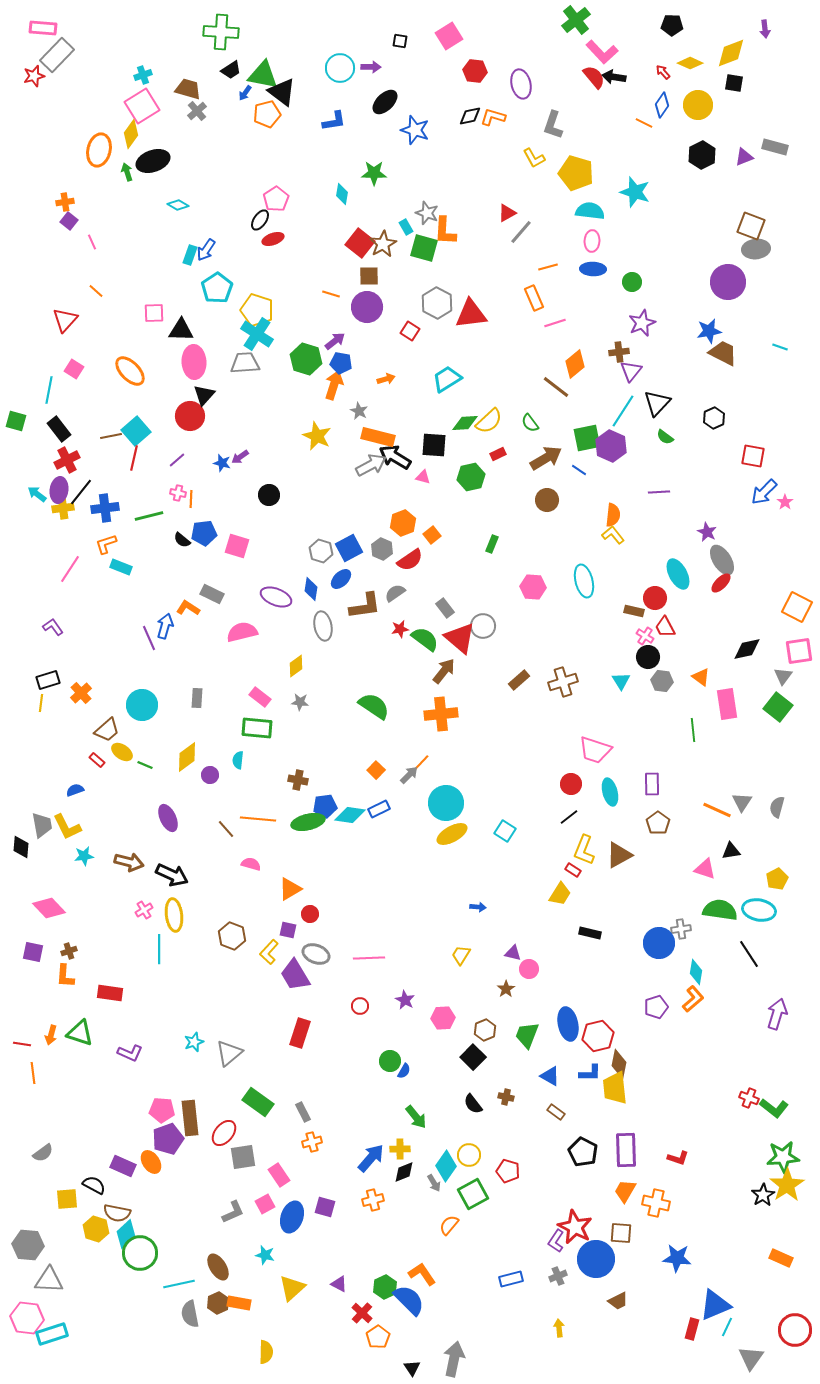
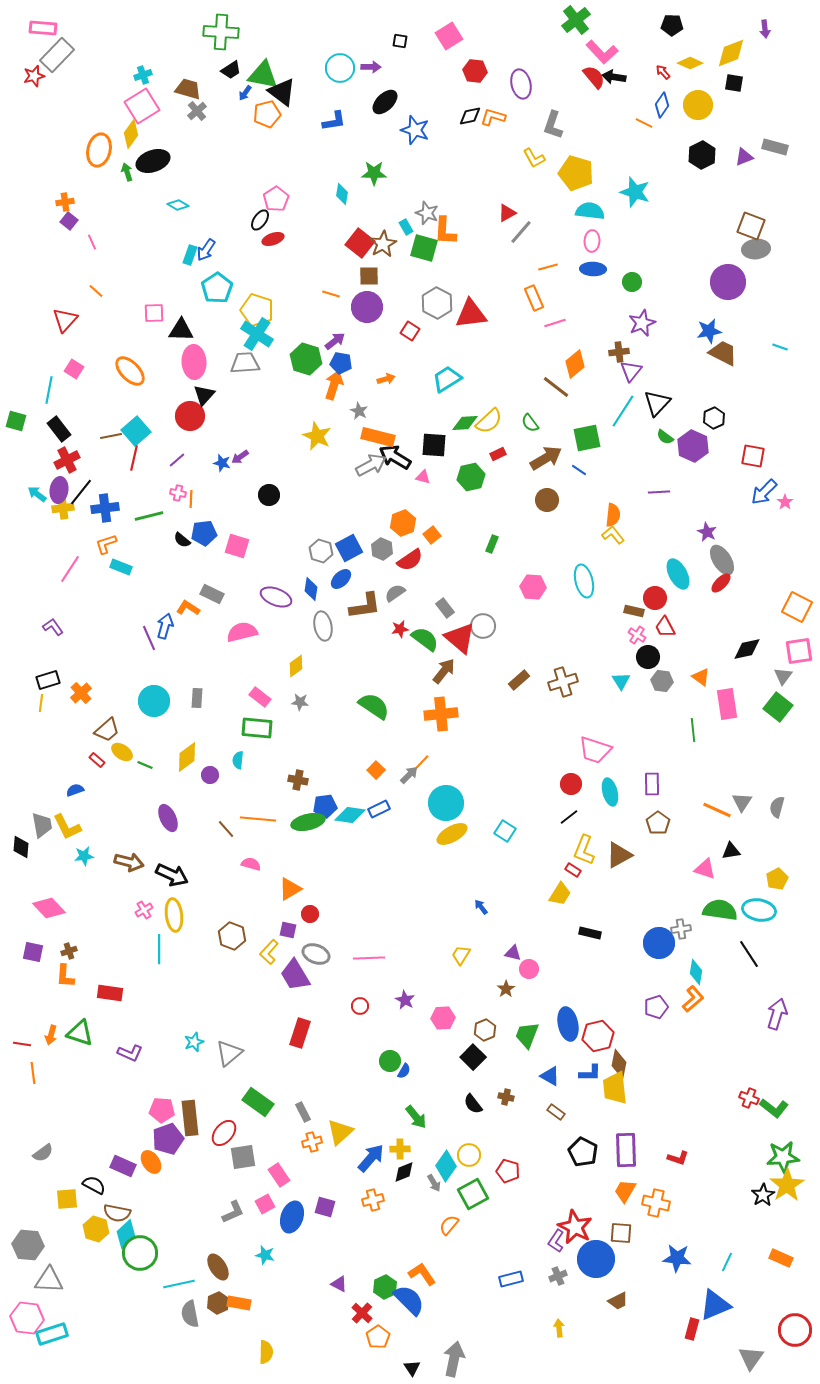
purple hexagon at (611, 446): moved 82 px right
pink cross at (645, 636): moved 8 px left, 1 px up
cyan circle at (142, 705): moved 12 px right, 4 px up
blue arrow at (478, 907): moved 3 px right; rotated 133 degrees counterclockwise
yellow triangle at (292, 1288): moved 48 px right, 156 px up
cyan line at (727, 1327): moved 65 px up
